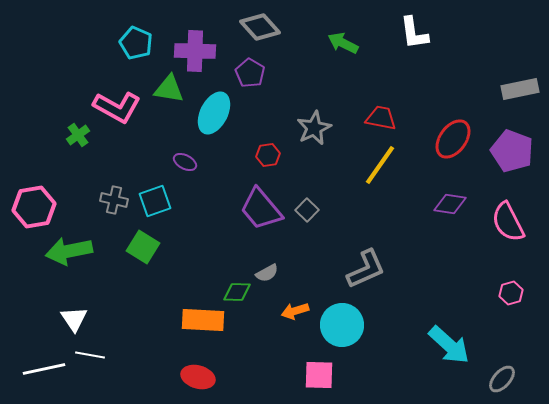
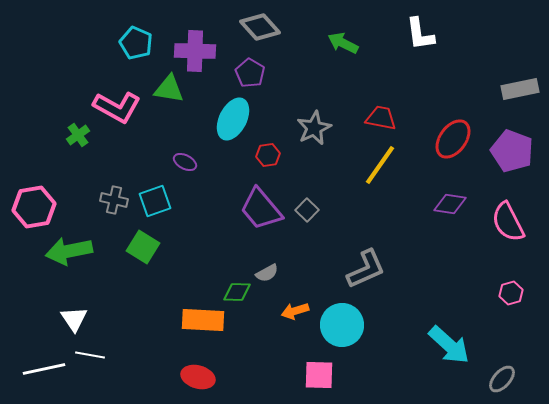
white L-shape at (414, 33): moved 6 px right, 1 px down
cyan ellipse at (214, 113): moved 19 px right, 6 px down
